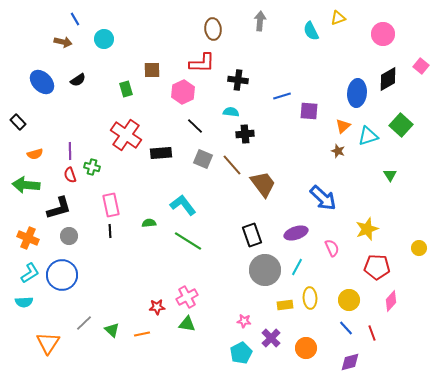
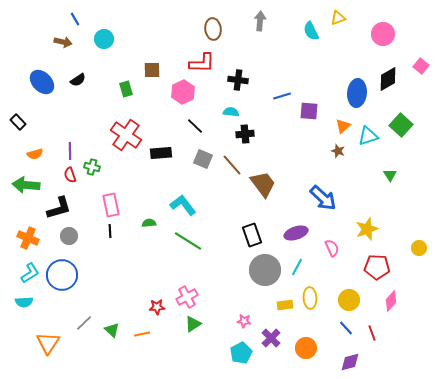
green triangle at (187, 324): moved 6 px right; rotated 42 degrees counterclockwise
